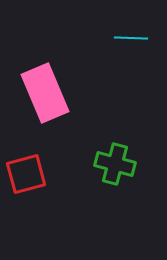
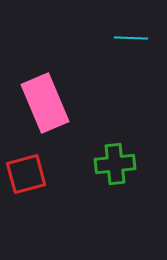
pink rectangle: moved 10 px down
green cross: rotated 21 degrees counterclockwise
